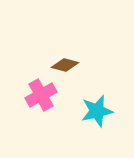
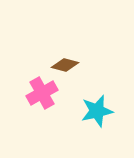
pink cross: moved 1 px right, 2 px up
